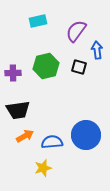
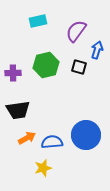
blue arrow: rotated 24 degrees clockwise
green hexagon: moved 1 px up
orange arrow: moved 2 px right, 2 px down
